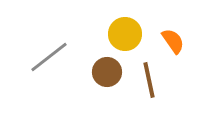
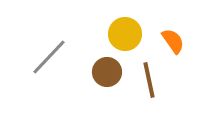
gray line: rotated 9 degrees counterclockwise
